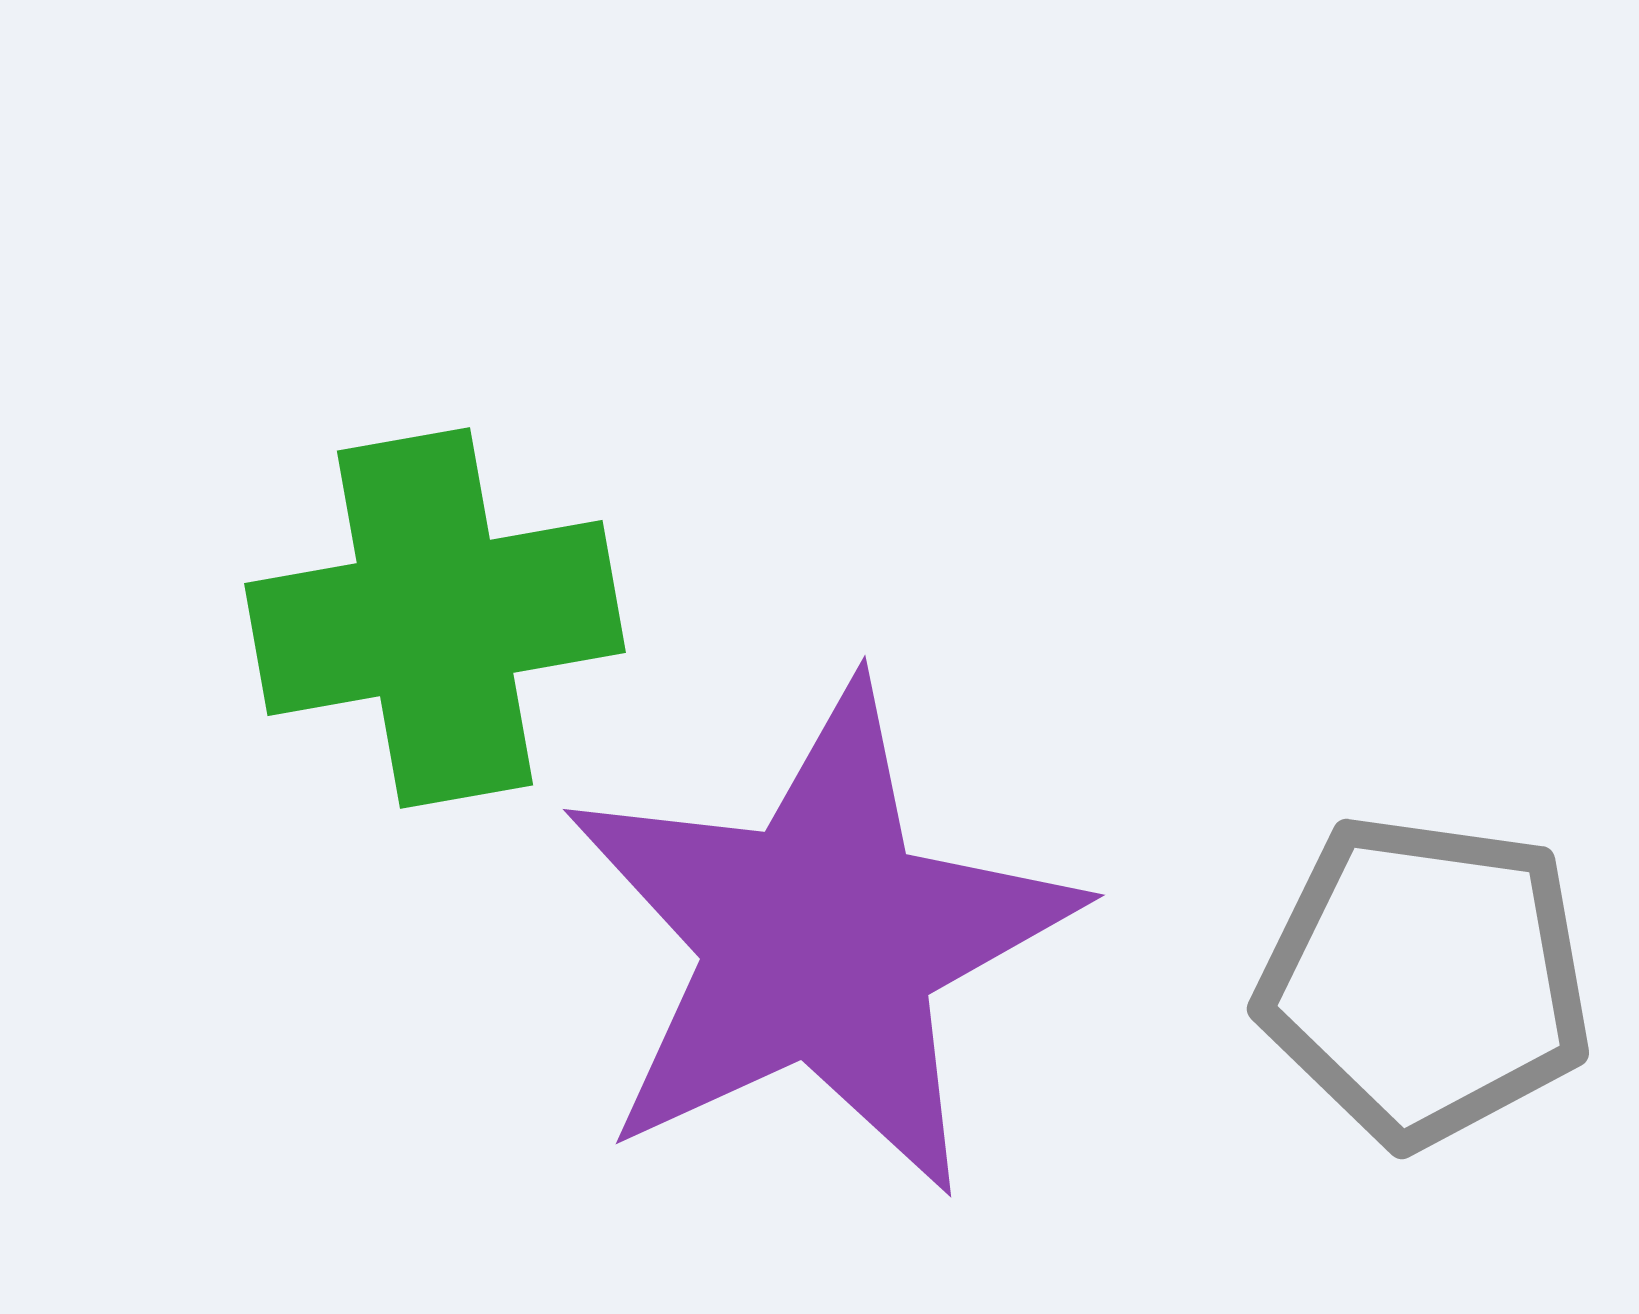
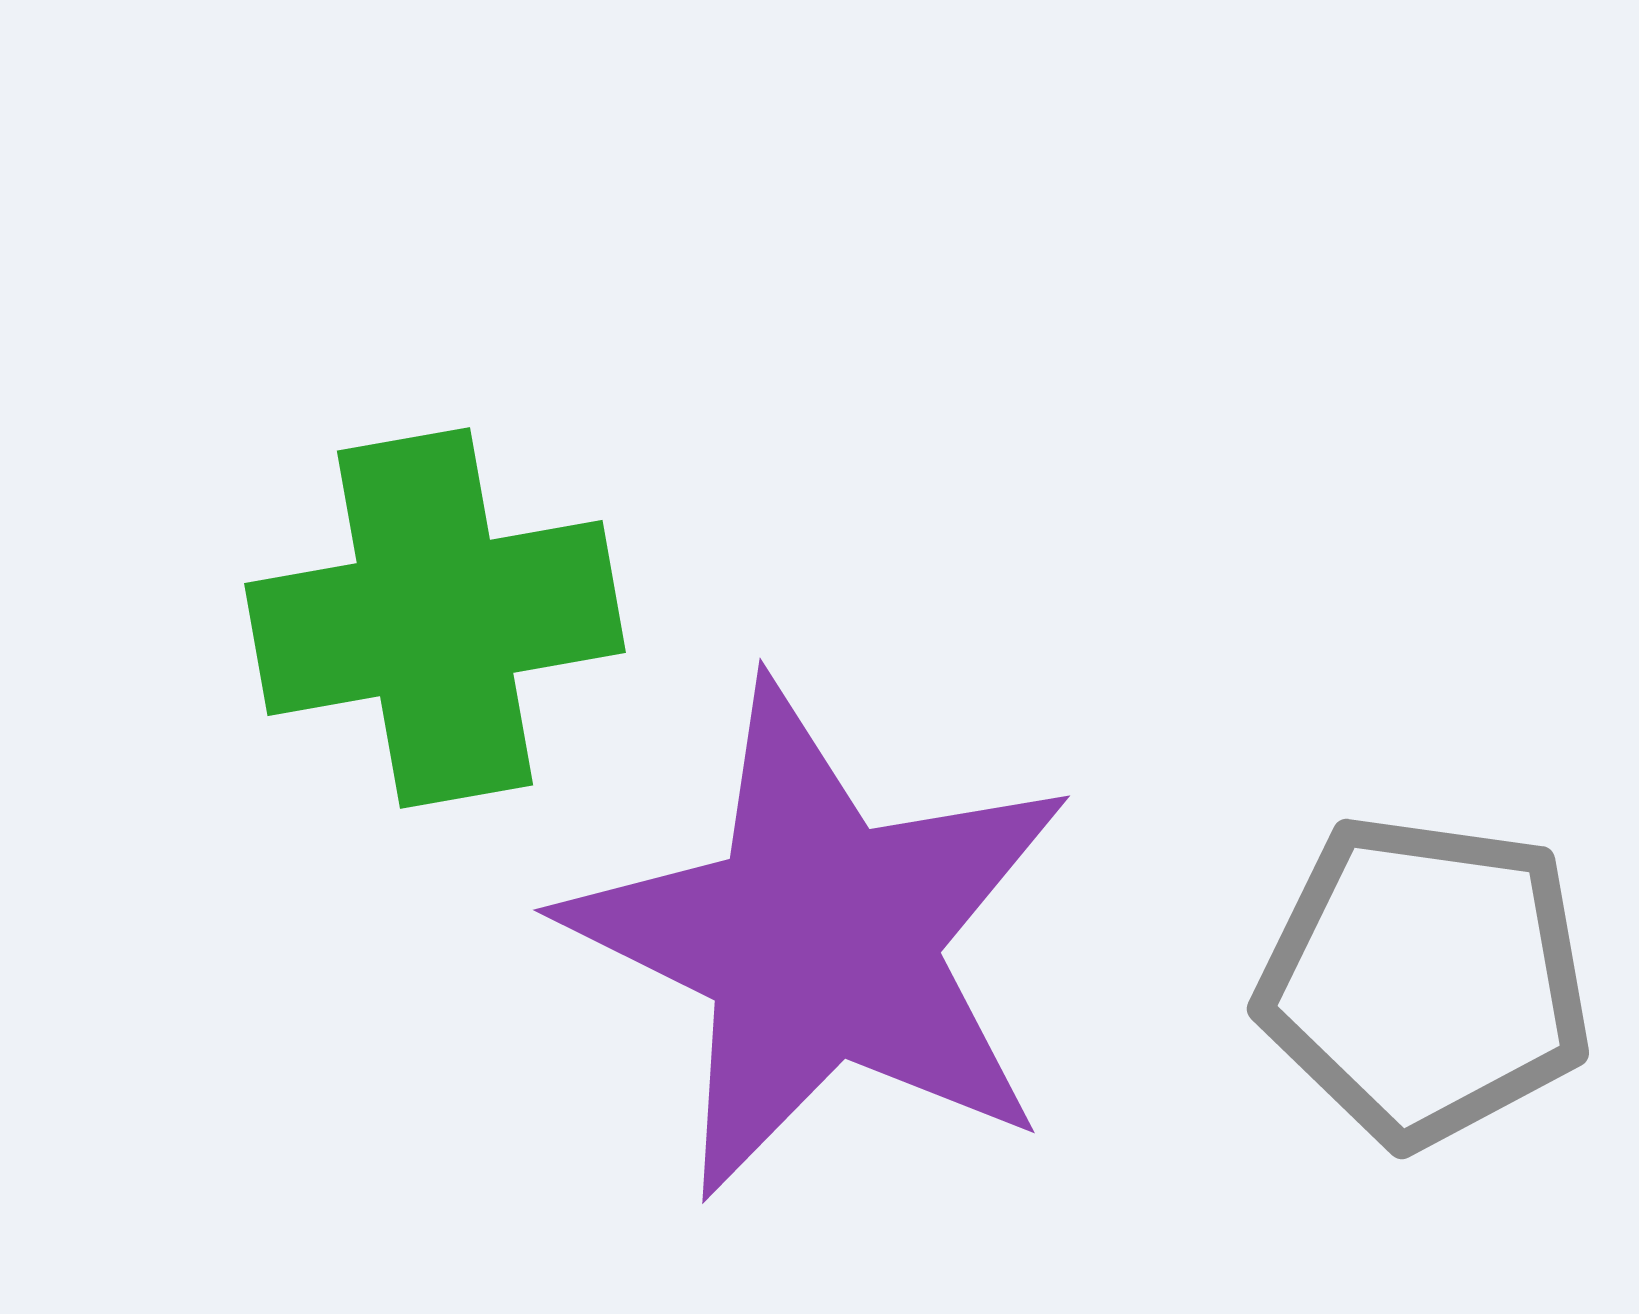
purple star: rotated 21 degrees counterclockwise
